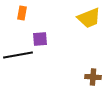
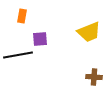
orange rectangle: moved 3 px down
yellow trapezoid: moved 14 px down
brown cross: moved 1 px right
